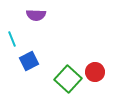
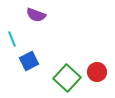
purple semicircle: rotated 18 degrees clockwise
red circle: moved 2 px right
green square: moved 1 px left, 1 px up
